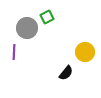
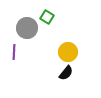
green square: rotated 32 degrees counterclockwise
yellow circle: moved 17 px left
